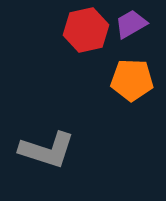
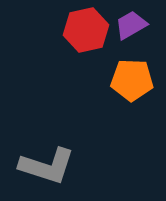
purple trapezoid: moved 1 px down
gray L-shape: moved 16 px down
